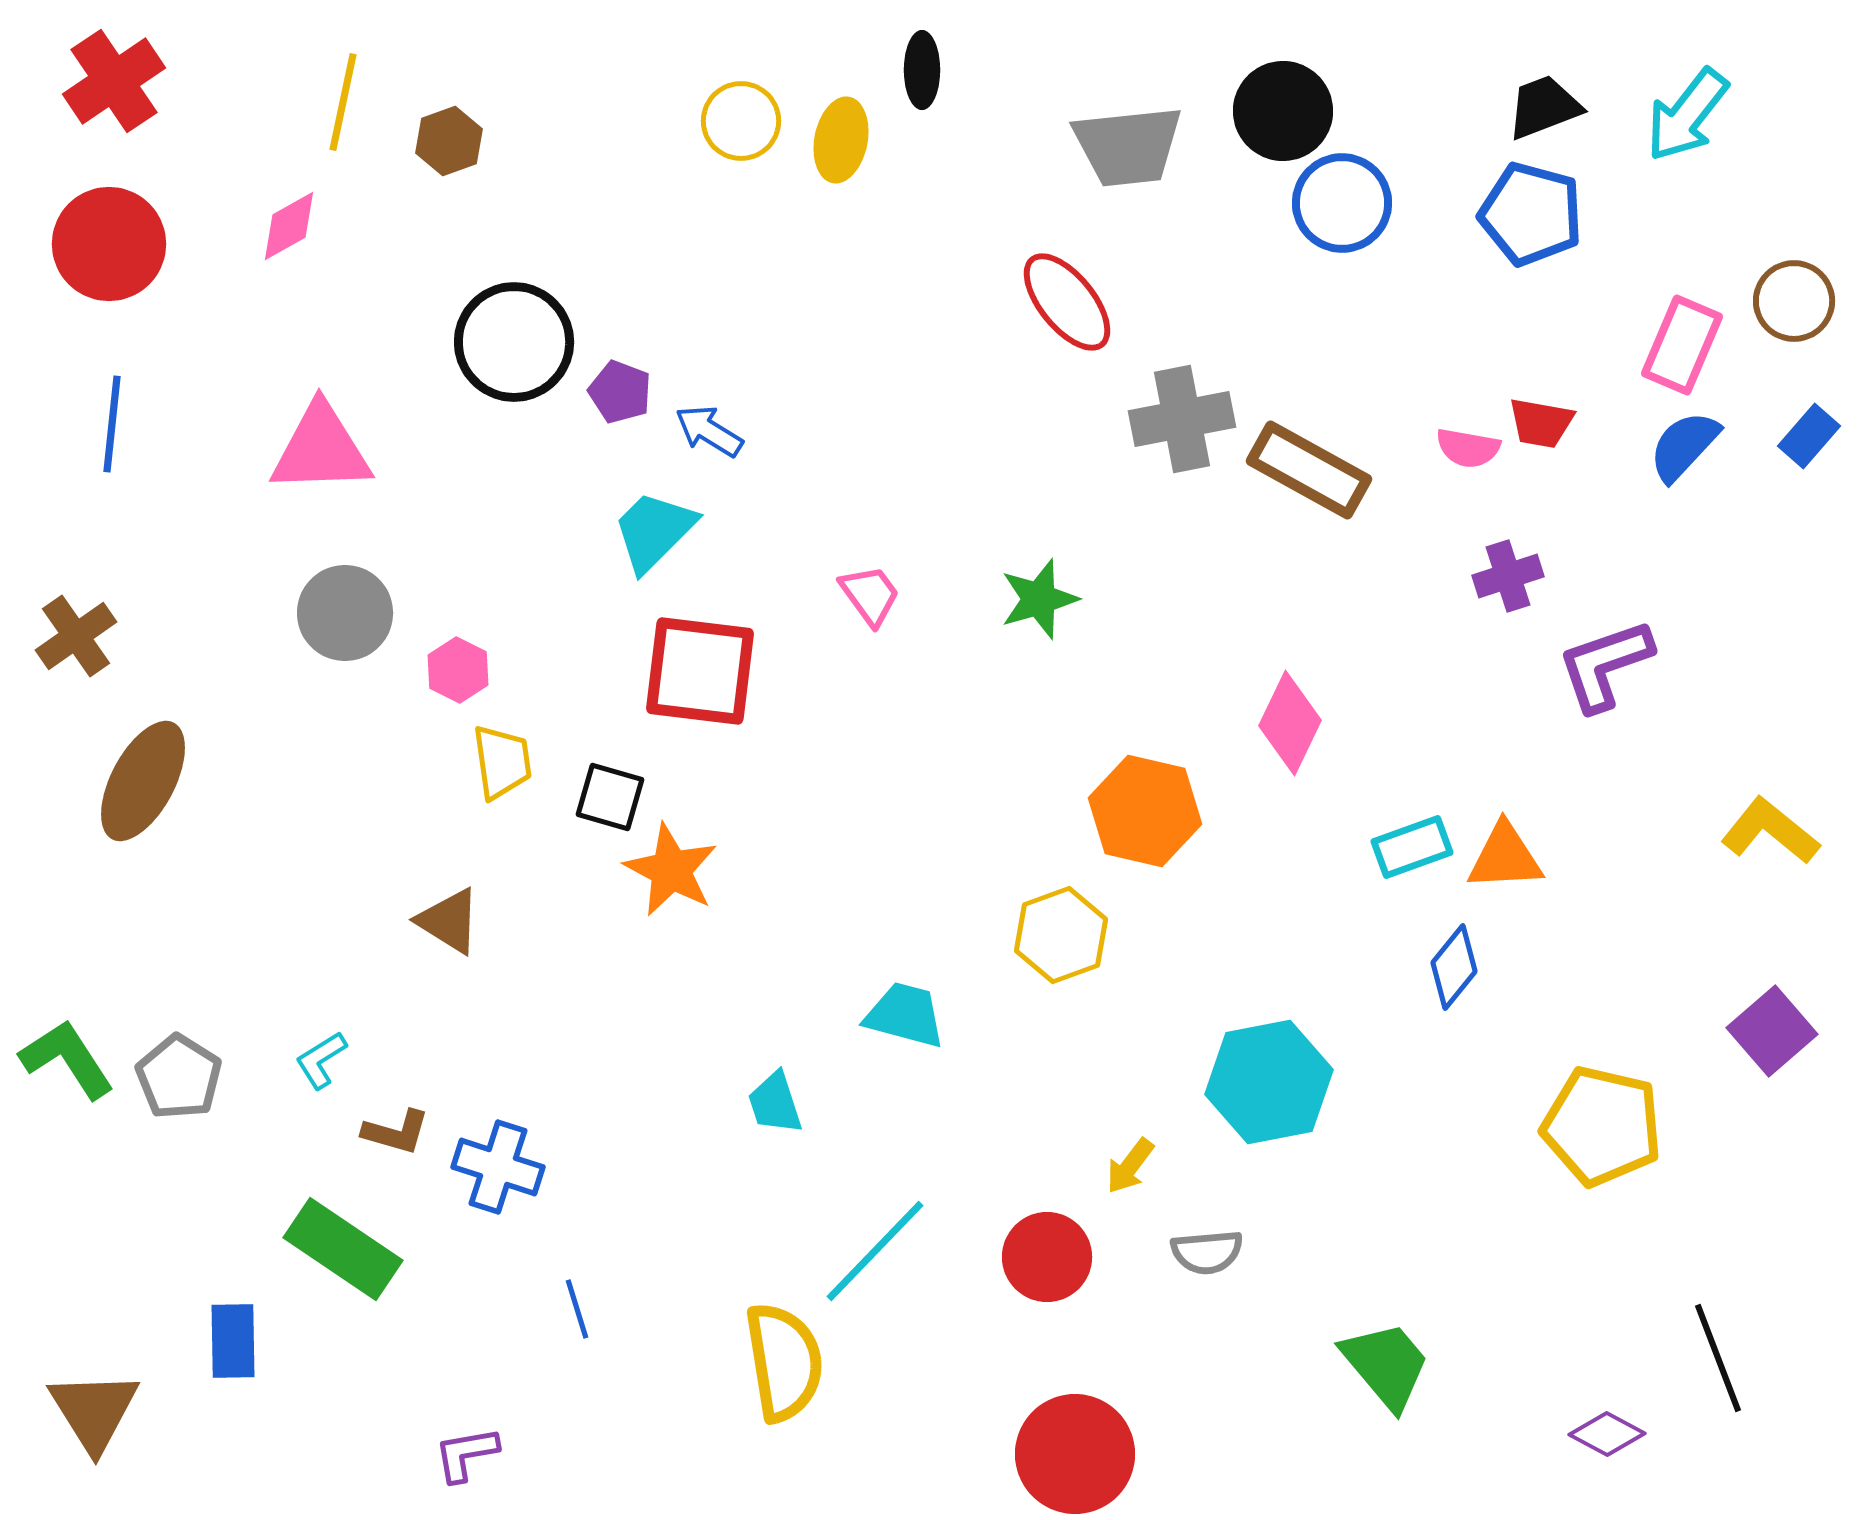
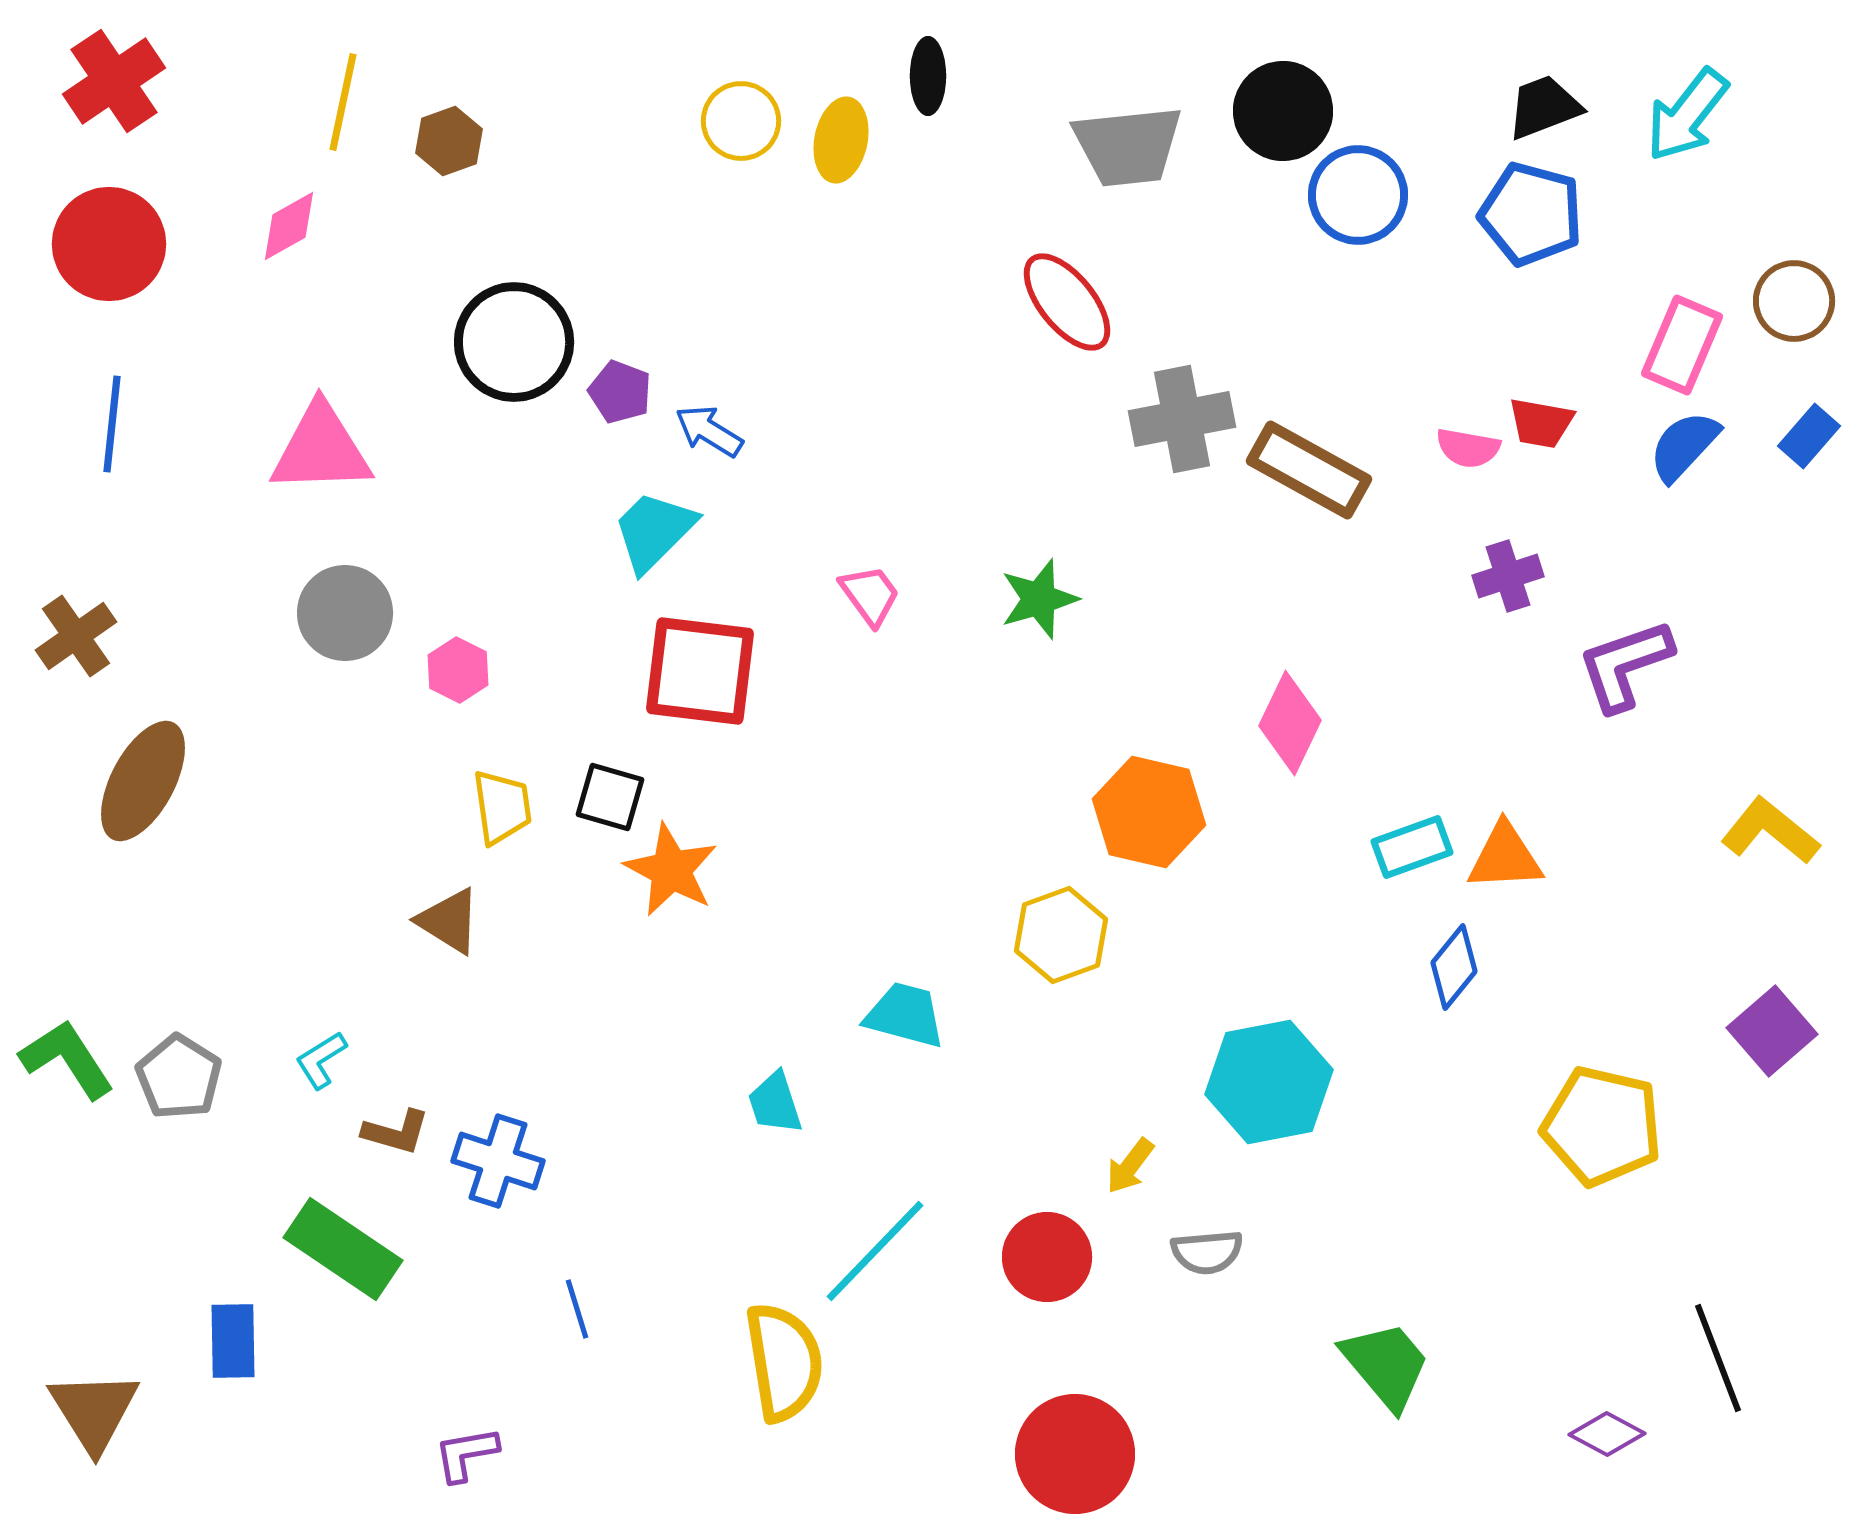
black ellipse at (922, 70): moved 6 px right, 6 px down
blue circle at (1342, 203): moved 16 px right, 8 px up
purple L-shape at (1605, 665): moved 20 px right
yellow trapezoid at (502, 762): moved 45 px down
orange hexagon at (1145, 811): moved 4 px right, 1 px down
blue cross at (498, 1167): moved 6 px up
